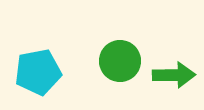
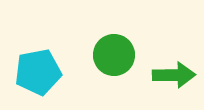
green circle: moved 6 px left, 6 px up
